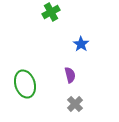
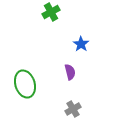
purple semicircle: moved 3 px up
gray cross: moved 2 px left, 5 px down; rotated 14 degrees clockwise
